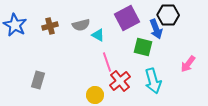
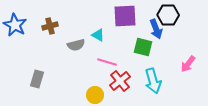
purple square: moved 2 px left, 2 px up; rotated 25 degrees clockwise
gray semicircle: moved 5 px left, 20 px down
pink line: rotated 54 degrees counterclockwise
gray rectangle: moved 1 px left, 1 px up
